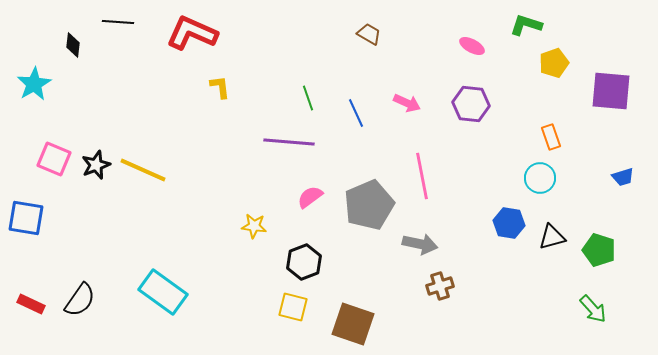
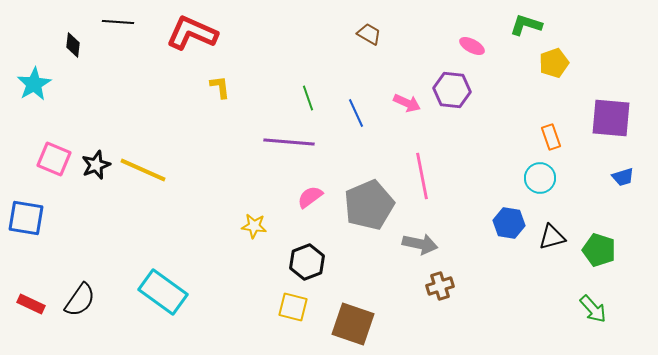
purple square: moved 27 px down
purple hexagon: moved 19 px left, 14 px up
black hexagon: moved 3 px right
